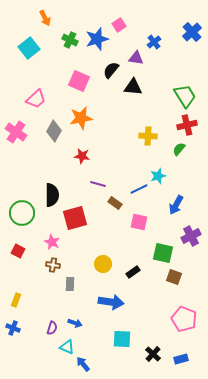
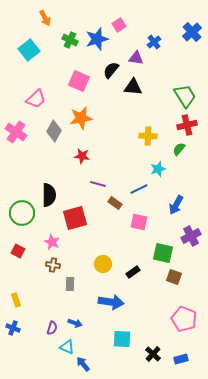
cyan square at (29, 48): moved 2 px down
cyan star at (158, 176): moved 7 px up
black semicircle at (52, 195): moved 3 px left
yellow rectangle at (16, 300): rotated 40 degrees counterclockwise
